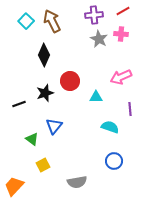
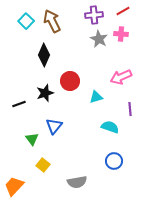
cyan triangle: rotated 16 degrees counterclockwise
green triangle: rotated 16 degrees clockwise
yellow square: rotated 24 degrees counterclockwise
